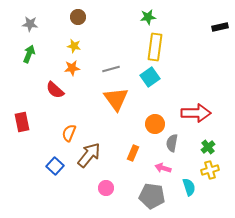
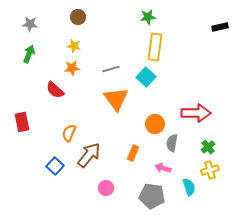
cyan square: moved 4 px left; rotated 12 degrees counterclockwise
